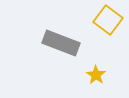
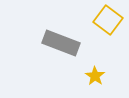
yellow star: moved 1 px left, 1 px down
